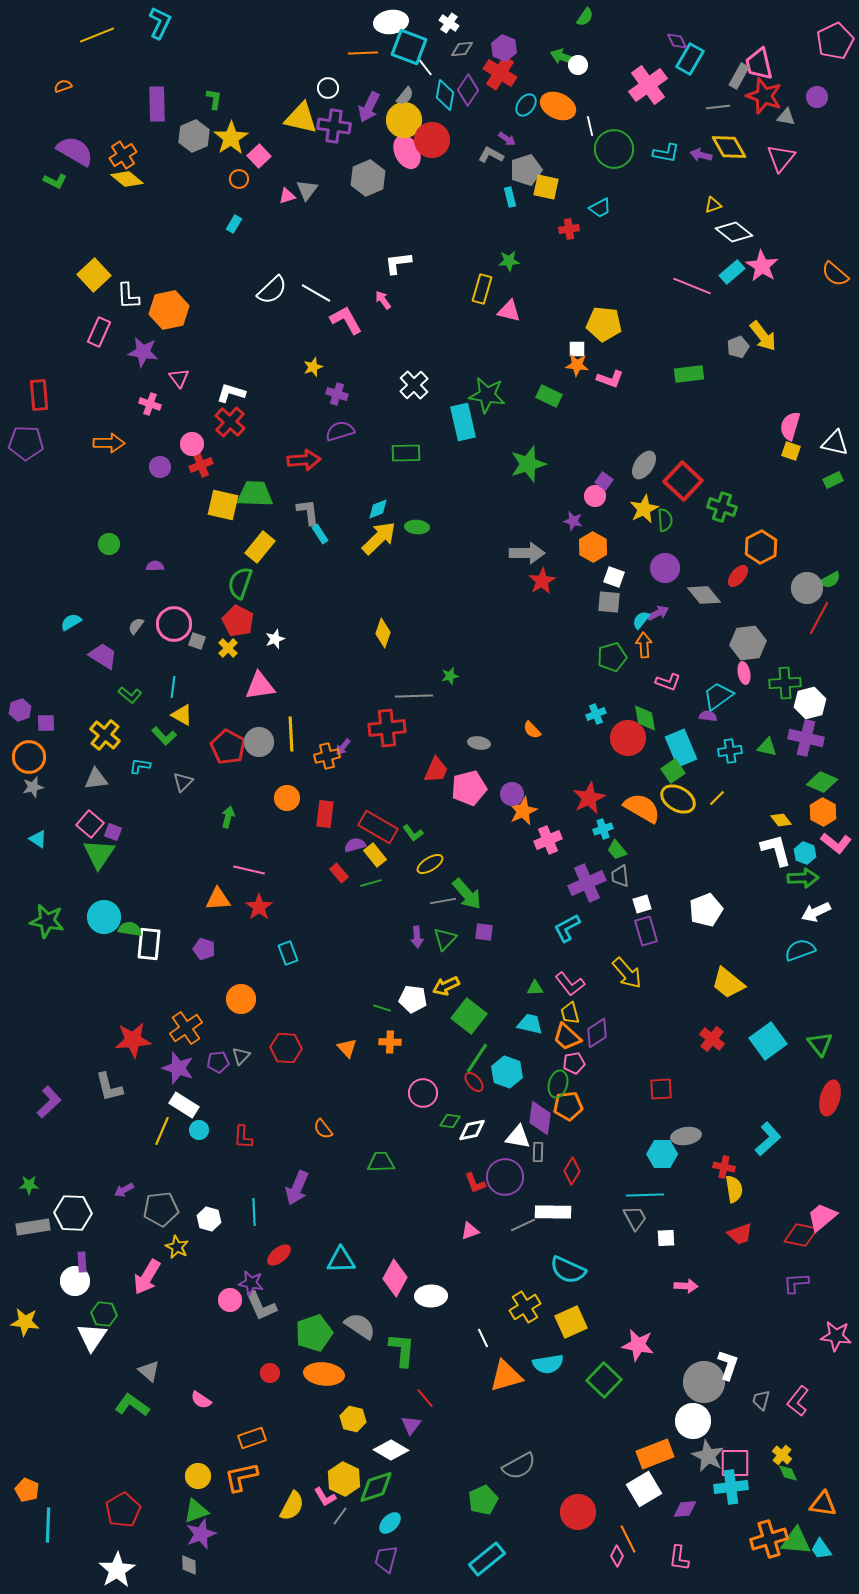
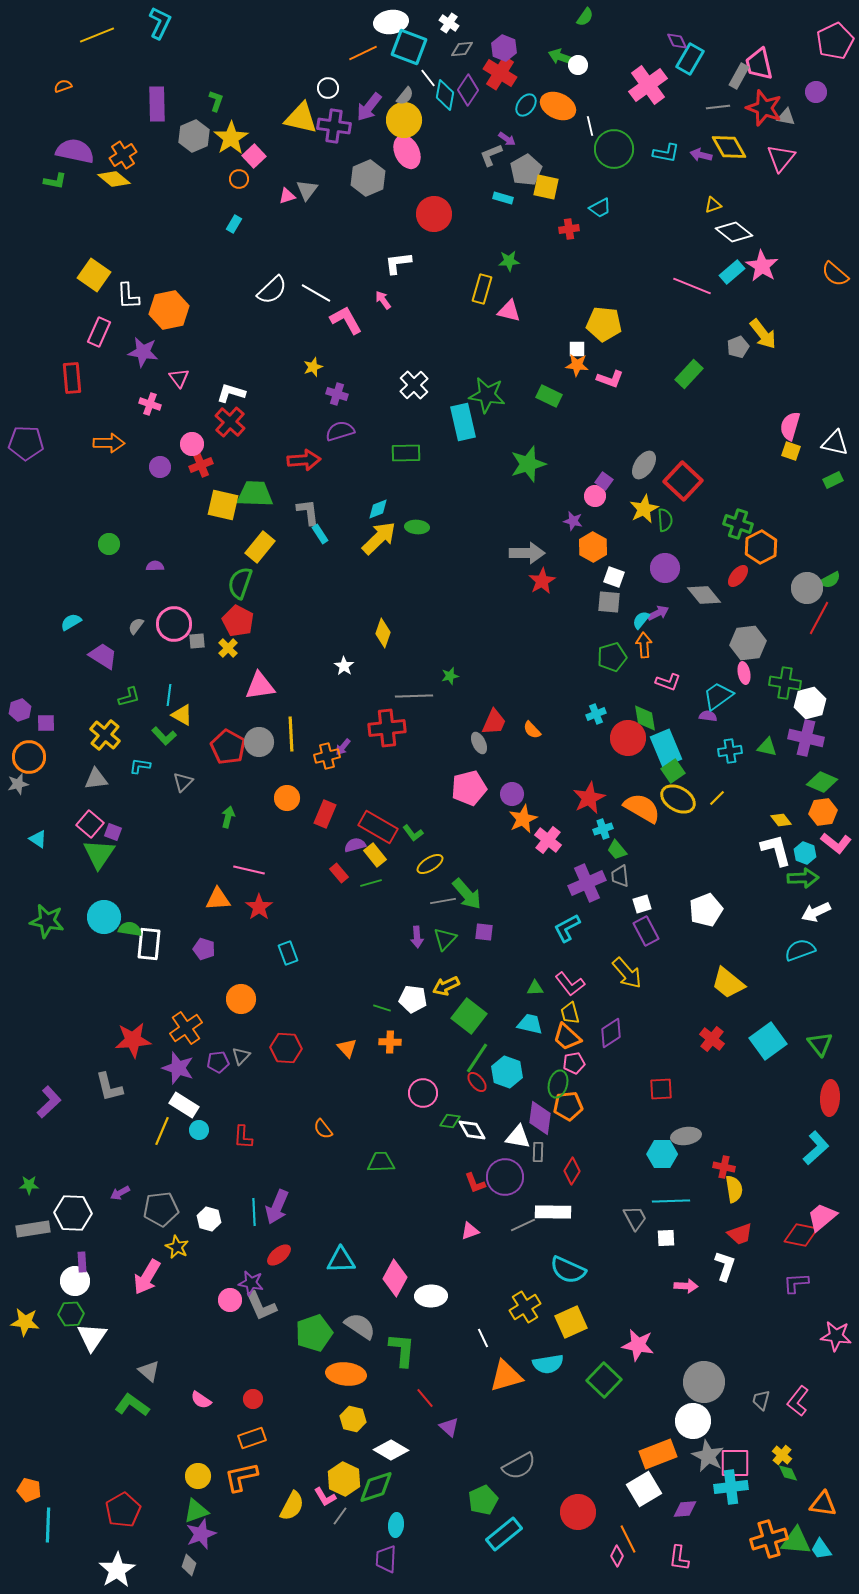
orange line at (363, 53): rotated 24 degrees counterclockwise
green arrow at (563, 57): moved 2 px left
white line at (425, 67): moved 3 px right, 11 px down
red star at (764, 96): moved 12 px down
purple circle at (817, 97): moved 1 px left, 5 px up
green L-shape at (214, 99): moved 2 px right, 2 px down; rotated 10 degrees clockwise
purple arrow at (369, 107): rotated 12 degrees clockwise
red circle at (432, 140): moved 2 px right, 74 px down
purple semicircle at (75, 151): rotated 18 degrees counterclockwise
gray L-shape at (491, 155): rotated 50 degrees counterclockwise
pink square at (259, 156): moved 5 px left
gray pentagon at (526, 170): rotated 12 degrees counterclockwise
yellow diamond at (127, 179): moved 13 px left
green L-shape at (55, 181): rotated 15 degrees counterclockwise
cyan rectangle at (510, 197): moved 7 px left, 1 px down; rotated 60 degrees counterclockwise
yellow square at (94, 275): rotated 12 degrees counterclockwise
yellow arrow at (763, 336): moved 2 px up
green rectangle at (689, 374): rotated 40 degrees counterclockwise
red rectangle at (39, 395): moved 33 px right, 17 px up
green cross at (722, 507): moved 16 px right, 17 px down
white star at (275, 639): moved 69 px right, 27 px down; rotated 18 degrees counterclockwise
gray square at (197, 641): rotated 24 degrees counterclockwise
green cross at (785, 683): rotated 12 degrees clockwise
cyan line at (173, 687): moved 4 px left, 8 px down
green L-shape at (130, 695): moved 1 px left, 2 px down; rotated 55 degrees counterclockwise
gray ellipse at (479, 743): rotated 55 degrees clockwise
cyan rectangle at (681, 748): moved 15 px left
red trapezoid at (436, 770): moved 58 px right, 48 px up
gray star at (33, 787): moved 15 px left, 3 px up
orange star at (523, 811): moved 8 px down
orange hexagon at (823, 812): rotated 24 degrees clockwise
red rectangle at (325, 814): rotated 16 degrees clockwise
pink cross at (548, 840): rotated 28 degrees counterclockwise
purple rectangle at (646, 931): rotated 12 degrees counterclockwise
purple diamond at (597, 1033): moved 14 px right
red ellipse at (474, 1082): moved 3 px right
red ellipse at (830, 1098): rotated 12 degrees counterclockwise
white diamond at (472, 1130): rotated 72 degrees clockwise
cyan L-shape at (768, 1139): moved 48 px right, 9 px down
purple arrow at (297, 1188): moved 20 px left, 19 px down
purple arrow at (124, 1190): moved 4 px left, 3 px down
cyan line at (645, 1195): moved 26 px right, 6 px down
gray rectangle at (33, 1227): moved 2 px down
green hexagon at (104, 1314): moved 33 px left; rotated 10 degrees counterclockwise
white L-shape at (728, 1365): moved 3 px left, 99 px up
red circle at (270, 1373): moved 17 px left, 26 px down
orange ellipse at (324, 1374): moved 22 px right
purple triangle at (411, 1425): moved 38 px right, 2 px down; rotated 25 degrees counterclockwise
orange rectangle at (655, 1454): moved 3 px right
orange pentagon at (27, 1490): moved 2 px right; rotated 10 degrees counterclockwise
cyan ellipse at (390, 1523): moved 6 px right, 2 px down; rotated 40 degrees counterclockwise
purple trapezoid at (386, 1559): rotated 12 degrees counterclockwise
cyan rectangle at (487, 1559): moved 17 px right, 25 px up
gray diamond at (189, 1565): rotated 20 degrees clockwise
